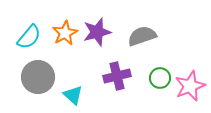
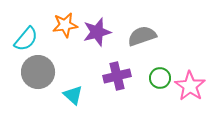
orange star: moved 8 px up; rotated 20 degrees clockwise
cyan semicircle: moved 3 px left, 2 px down
gray circle: moved 5 px up
pink star: rotated 16 degrees counterclockwise
